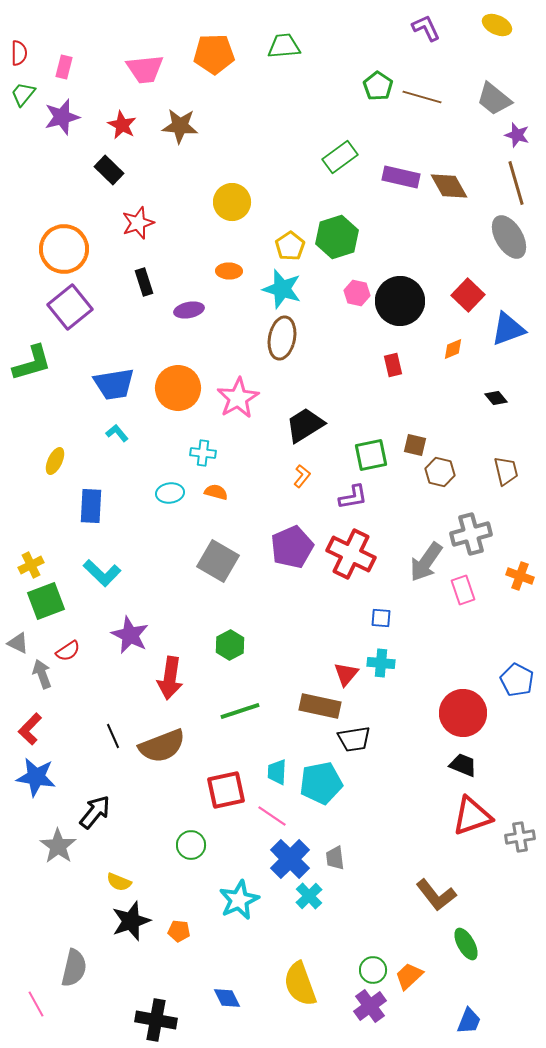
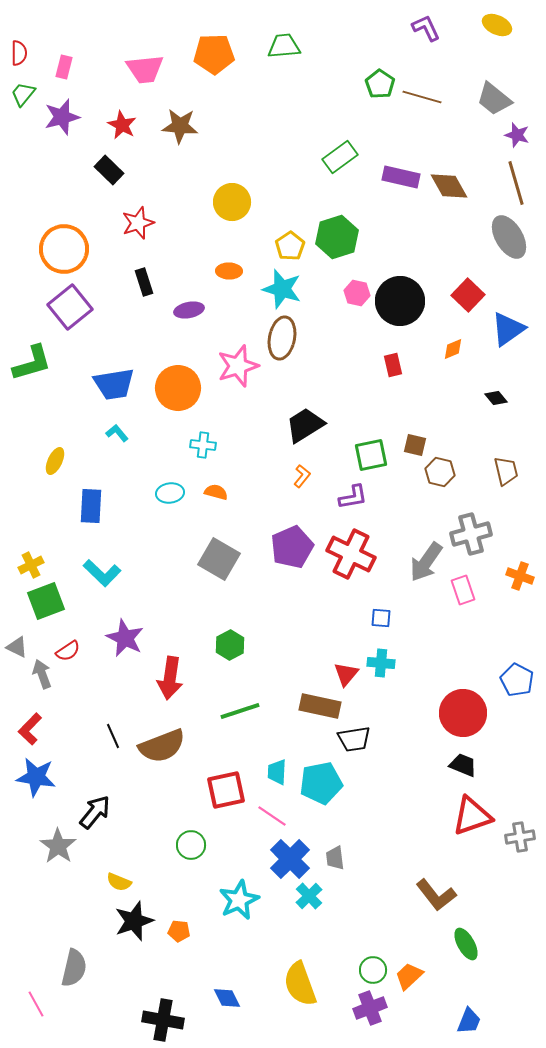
green pentagon at (378, 86): moved 2 px right, 2 px up
blue triangle at (508, 329): rotated 15 degrees counterclockwise
pink star at (238, 398): moved 32 px up; rotated 12 degrees clockwise
cyan cross at (203, 453): moved 8 px up
gray square at (218, 561): moved 1 px right, 2 px up
purple star at (130, 635): moved 5 px left, 3 px down
gray triangle at (18, 643): moved 1 px left, 4 px down
black star at (131, 921): moved 3 px right
purple cross at (370, 1006): moved 2 px down; rotated 16 degrees clockwise
black cross at (156, 1020): moved 7 px right
